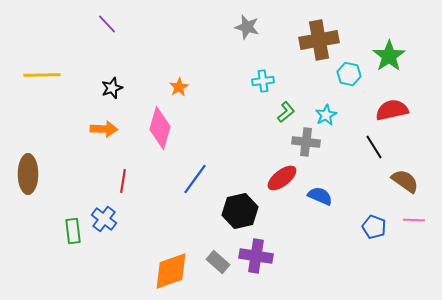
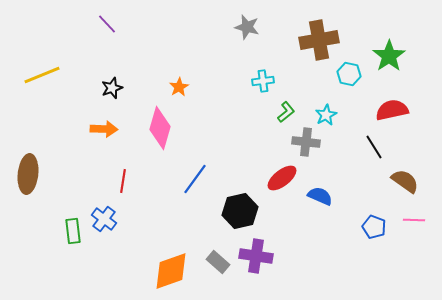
yellow line: rotated 21 degrees counterclockwise
brown ellipse: rotated 6 degrees clockwise
